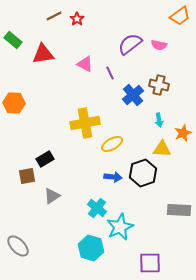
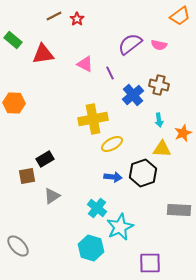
yellow cross: moved 8 px right, 4 px up
